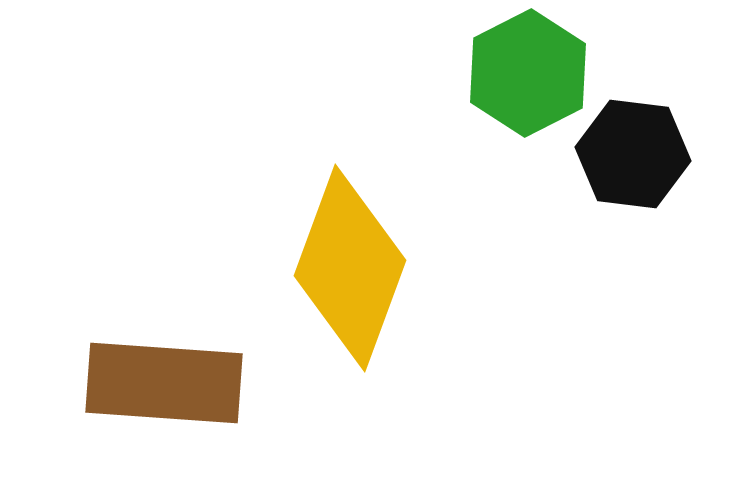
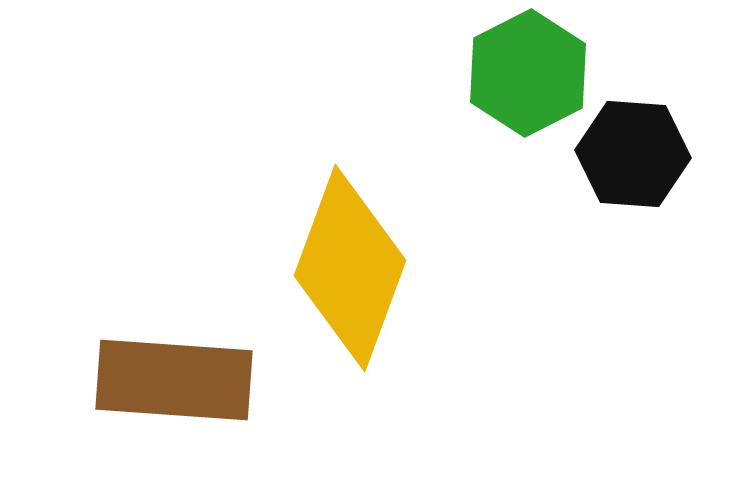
black hexagon: rotated 3 degrees counterclockwise
brown rectangle: moved 10 px right, 3 px up
